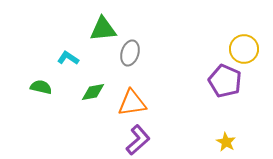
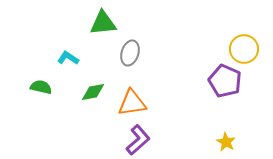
green triangle: moved 6 px up
